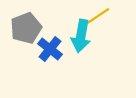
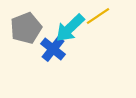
cyan arrow: moved 11 px left, 8 px up; rotated 36 degrees clockwise
blue cross: moved 3 px right
